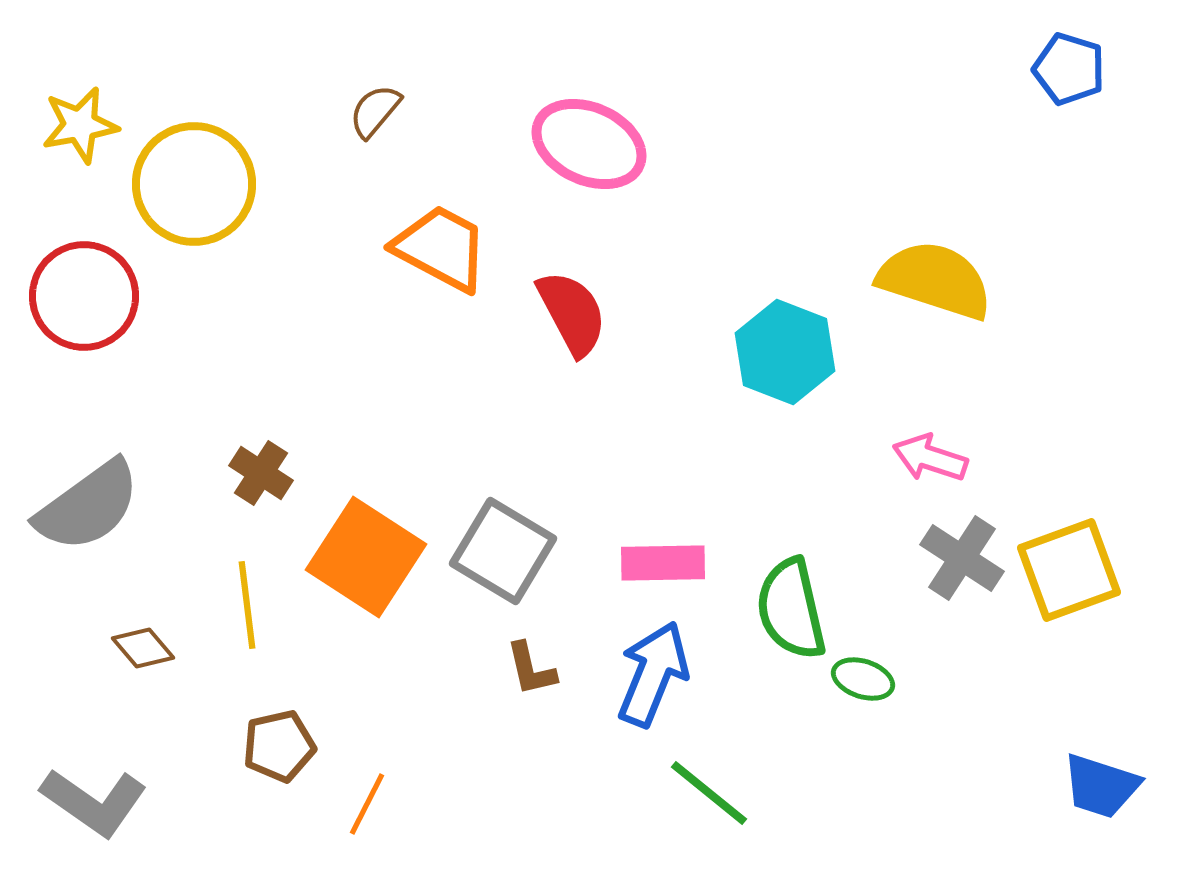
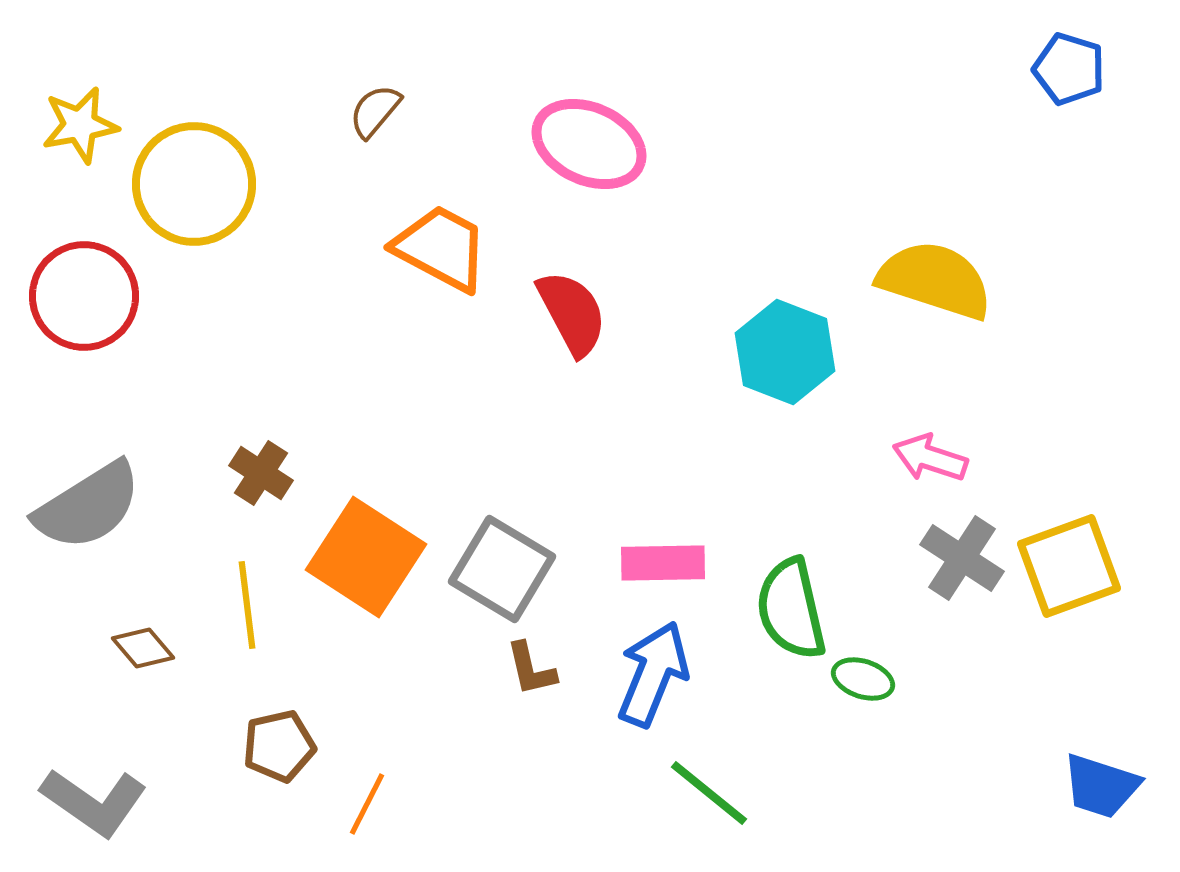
gray semicircle: rotated 4 degrees clockwise
gray square: moved 1 px left, 18 px down
yellow square: moved 4 px up
